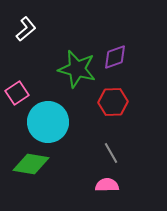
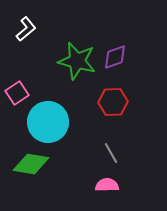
green star: moved 8 px up
